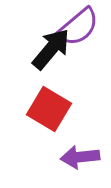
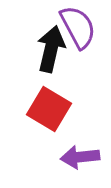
purple semicircle: rotated 78 degrees counterclockwise
black arrow: rotated 27 degrees counterclockwise
